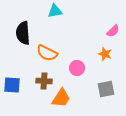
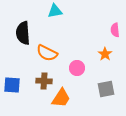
pink semicircle: moved 2 px right, 1 px up; rotated 128 degrees clockwise
orange star: rotated 16 degrees clockwise
